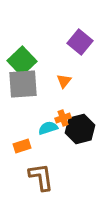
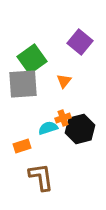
green square: moved 10 px right, 2 px up; rotated 8 degrees clockwise
